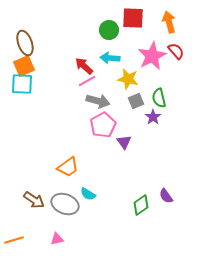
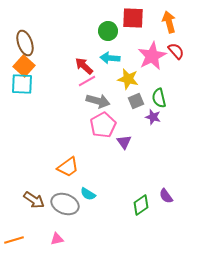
green circle: moved 1 px left, 1 px down
orange square: rotated 25 degrees counterclockwise
purple star: rotated 21 degrees counterclockwise
